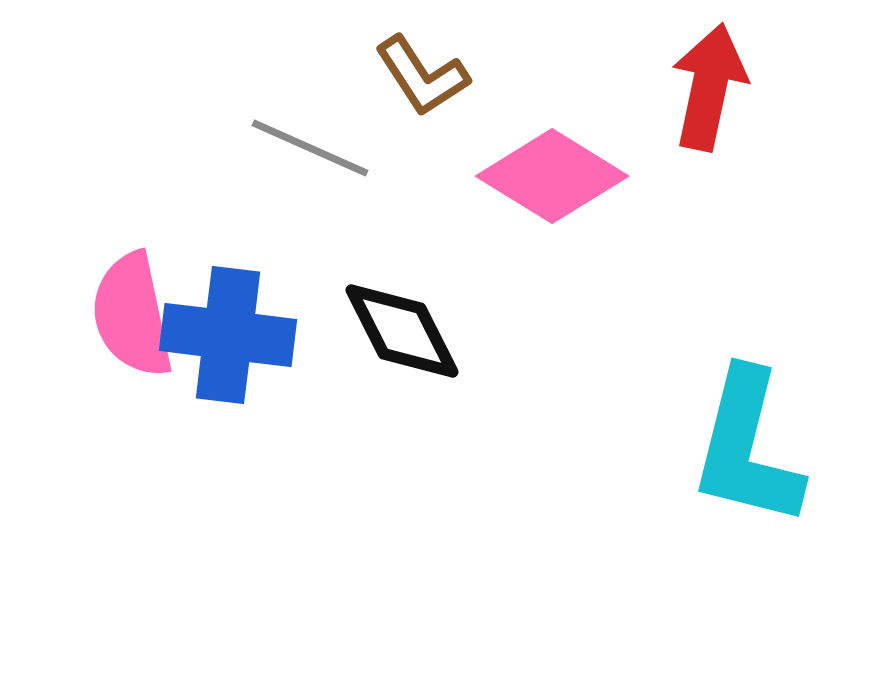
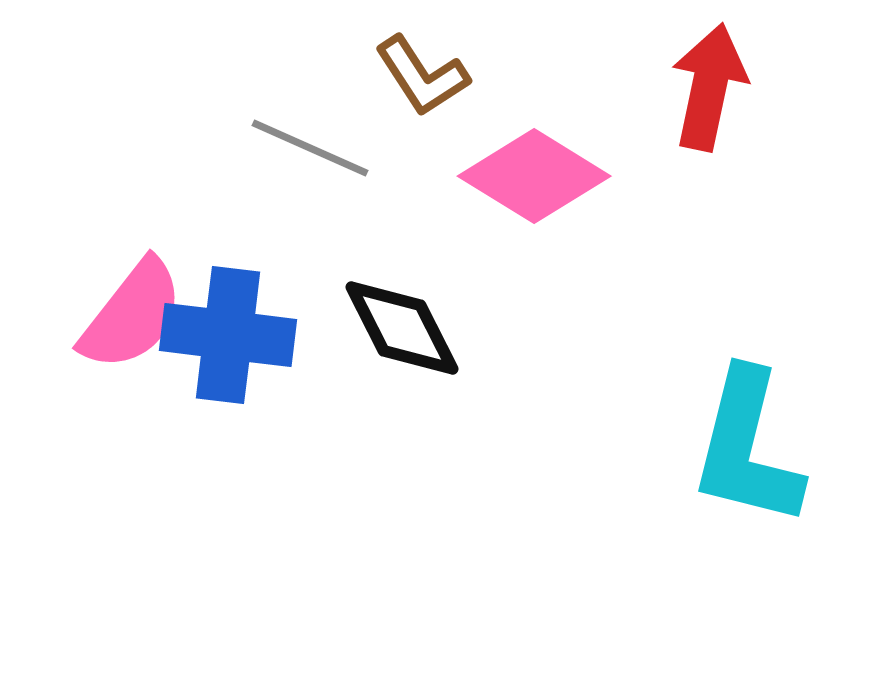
pink diamond: moved 18 px left
pink semicircle: rotated 130 degrees counterclockwise
black diamond: moved 3 px up
